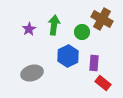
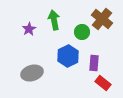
brown cross: rotated 10 degrees clockwise
green arrow: moved 5 px up; rotated 18 degrees counterclockwise
